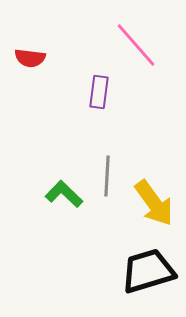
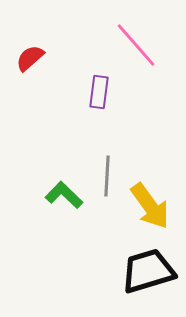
red semicircle: rotated 132 degrees clockwise
green L-shape: moved 1 px down
yellow arrow: moved 4 px left, 3 px down
